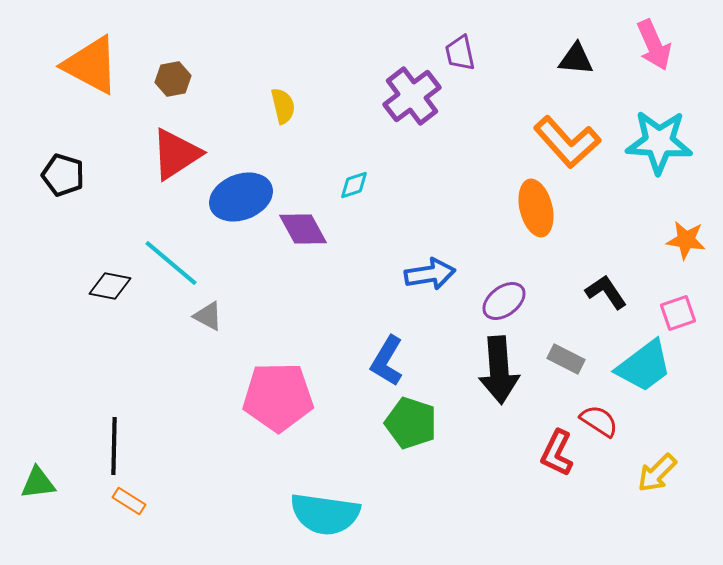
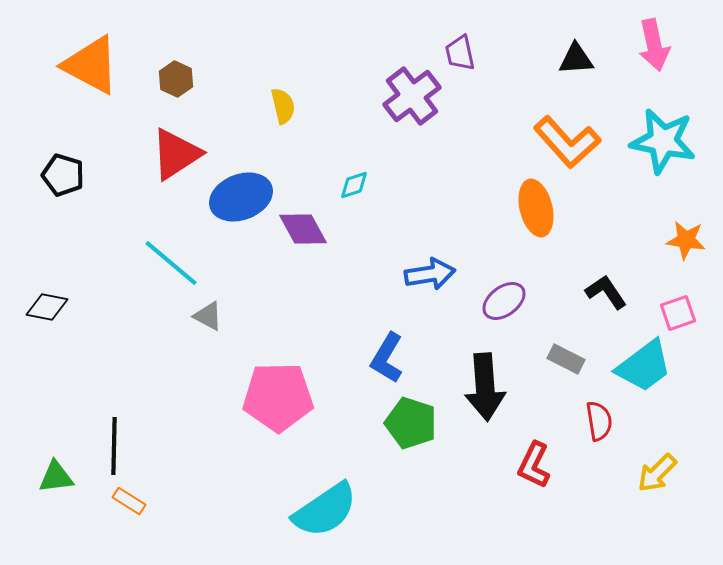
pink arrow: rotated 12 degrees clockwise
black triangle: rotated 9 degrees counterclockwise
brown hexagon: moved 3 px right; rotated 24 degrees counterclockwise
cyan star: moved 4 px right, 1 px up; rotated 8 degrees clockwise
black diamond: moved 63 px left, 21 px down
blue L-shape: moved 3 px up
black arrow: moved 14 px left, 17 px down
red semicircle: rotated 48 degrees clockwise
red L-shape: moved 23 px left, 12 px down
green triangle: moved 18 px right, 6 px up
cyan semicircle: moved 4 px up; rotated 42 degrees counterclockwise
